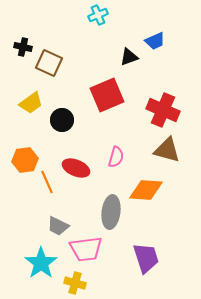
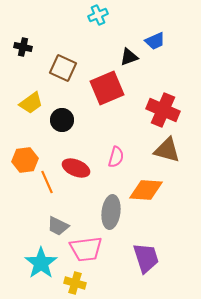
brown square: moved 14 px right, 5 px down
red square: moved 7 px up
